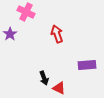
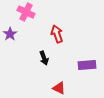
black arrow: moved 20 px up
